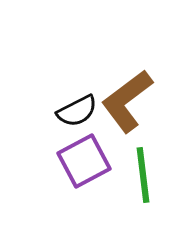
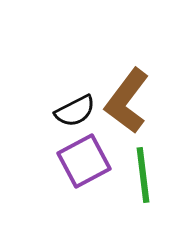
brown L-shape: rotated 16 degrees counterclockwise
black semicircle: moved 2 px left
